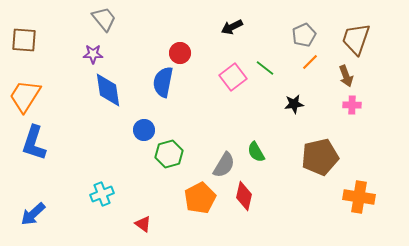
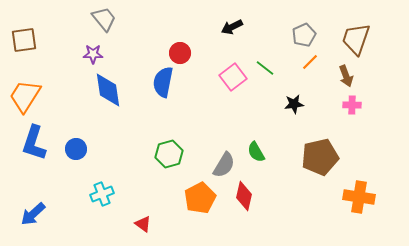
brown square: rotated 12 degrees counterclockwise
blue circle: moved 68 px left, 19 px down
